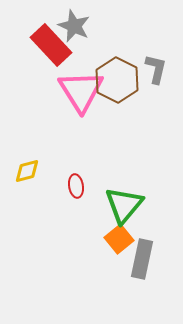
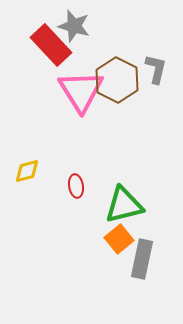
gray star: rotated 8 degrees counterclockwise
green triangle: rotated 36 degrees clockwise
